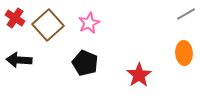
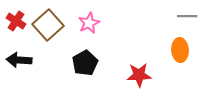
gray line: moved 1 px right, 2 px down; rotated 30 degrees clockwise
red cross: moved 1 px right, 3 px down
orange ellipse: moved 4 px left, 3 px up
black pentagon: rotated 20 degrees clockwise
red star: rotated 30 degrees clockwise
